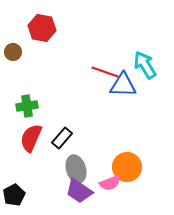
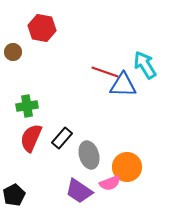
gray ellipse: moved 13 px right, 14 px up
